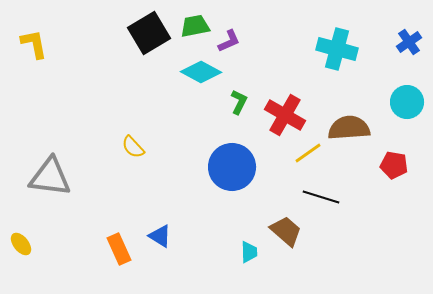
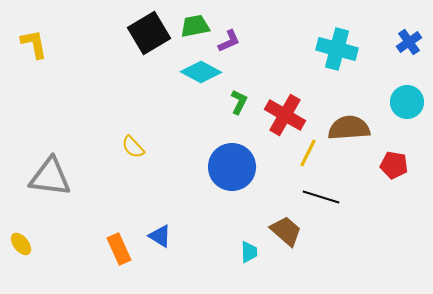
yellow line: rotated 28 degrees counterclockwise
